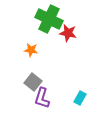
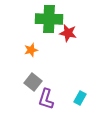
green cross: rotated 24 degrees counterclockwise
orange star: rotated 24 degrees counterclockwise
purple L-shape: moved 4 px right, 1 px down
